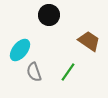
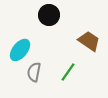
gray semicircle: rotated 30 degrees clockwise
